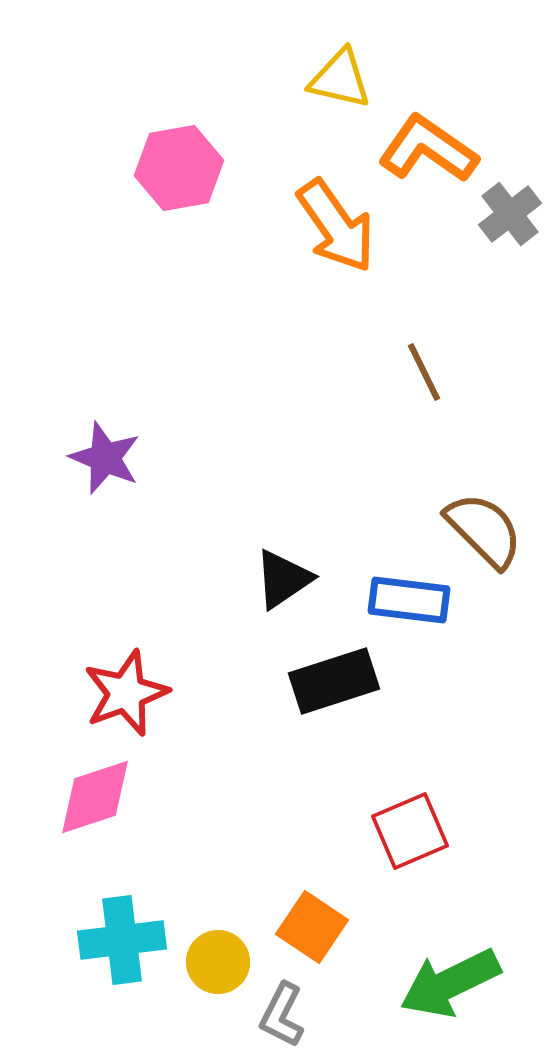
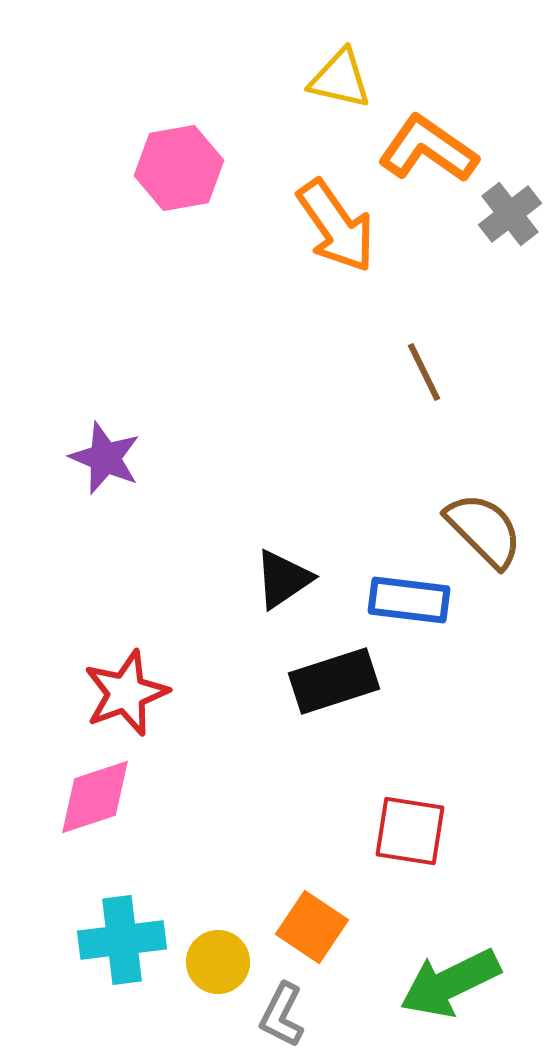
red square: rotated 32 degrees clockwise
